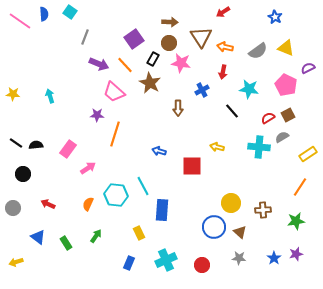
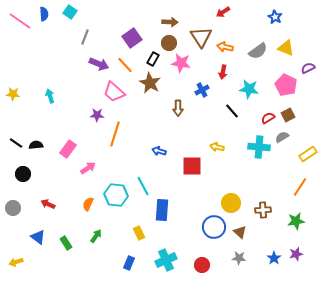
purple square at (134, 39): moved 2 px left, 1 px up
